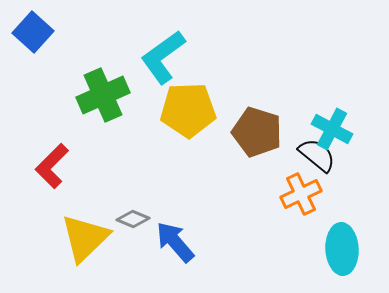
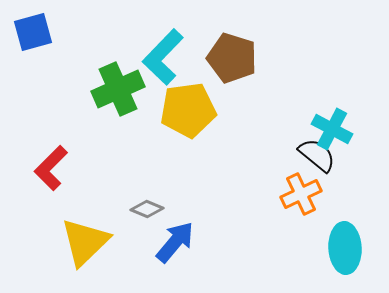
blue square: rotated 33 degrees clockwise
cyan L-shape: rotated 10 degrees counterclockwise
green cross: moved 15 px right, 6 px up
yellow pentagon: rotated 6 degrees counterclockwise
brown pentagon: moved 25 px left, 74 px up
red L-shape: moved 1 px left, 2 px down
gray diamond: moved 14 px right, 10 px up
yellow triangle: moved 4 px down
blue arrow: rotated 81 degrees clockwise
cyan ellipse: moved 3 px right, 1 px up
